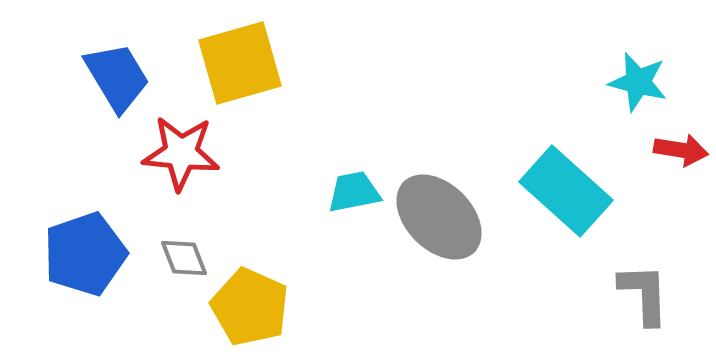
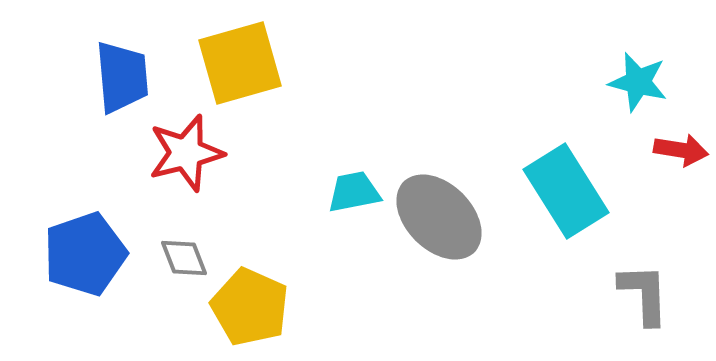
blue trapezoid: moved 5 px right; rotated 26 degrees clockwise
red star: moved 5 px right; rotated 20 degrees counterclockwise
cyan rectangle: rotated 16 degrees clockwise
